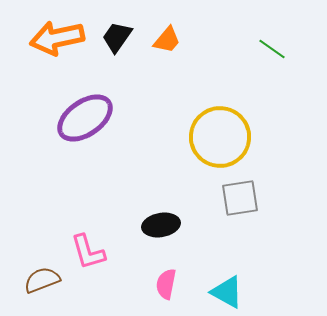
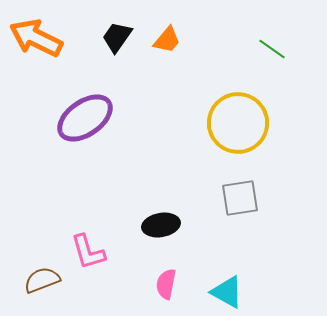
orange arrow: moved 21 px left; rotated 38 degrees clockwise
yellow circle: moved 18 px right, 14 px up
